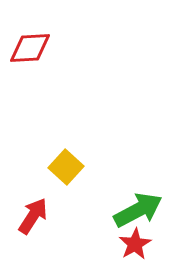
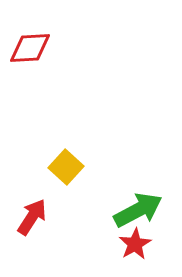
red arrow: moved 1 px left, 1 px down
